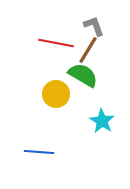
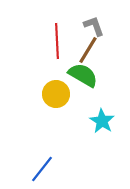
red line: moved 1 px right, 2 px up; rotated 76 degrees clockwise
blue line: moved 3 px right, 17 px down; rotated 56 degrees counterclockwise
